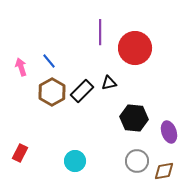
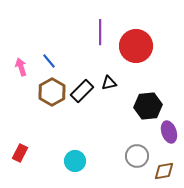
red circle: moved 1 px right, 2 px up
black hexagon: moved 14 px right, 12 px up; rotated 12 degrees counterclockwise
gray circle: moved 5 px up
